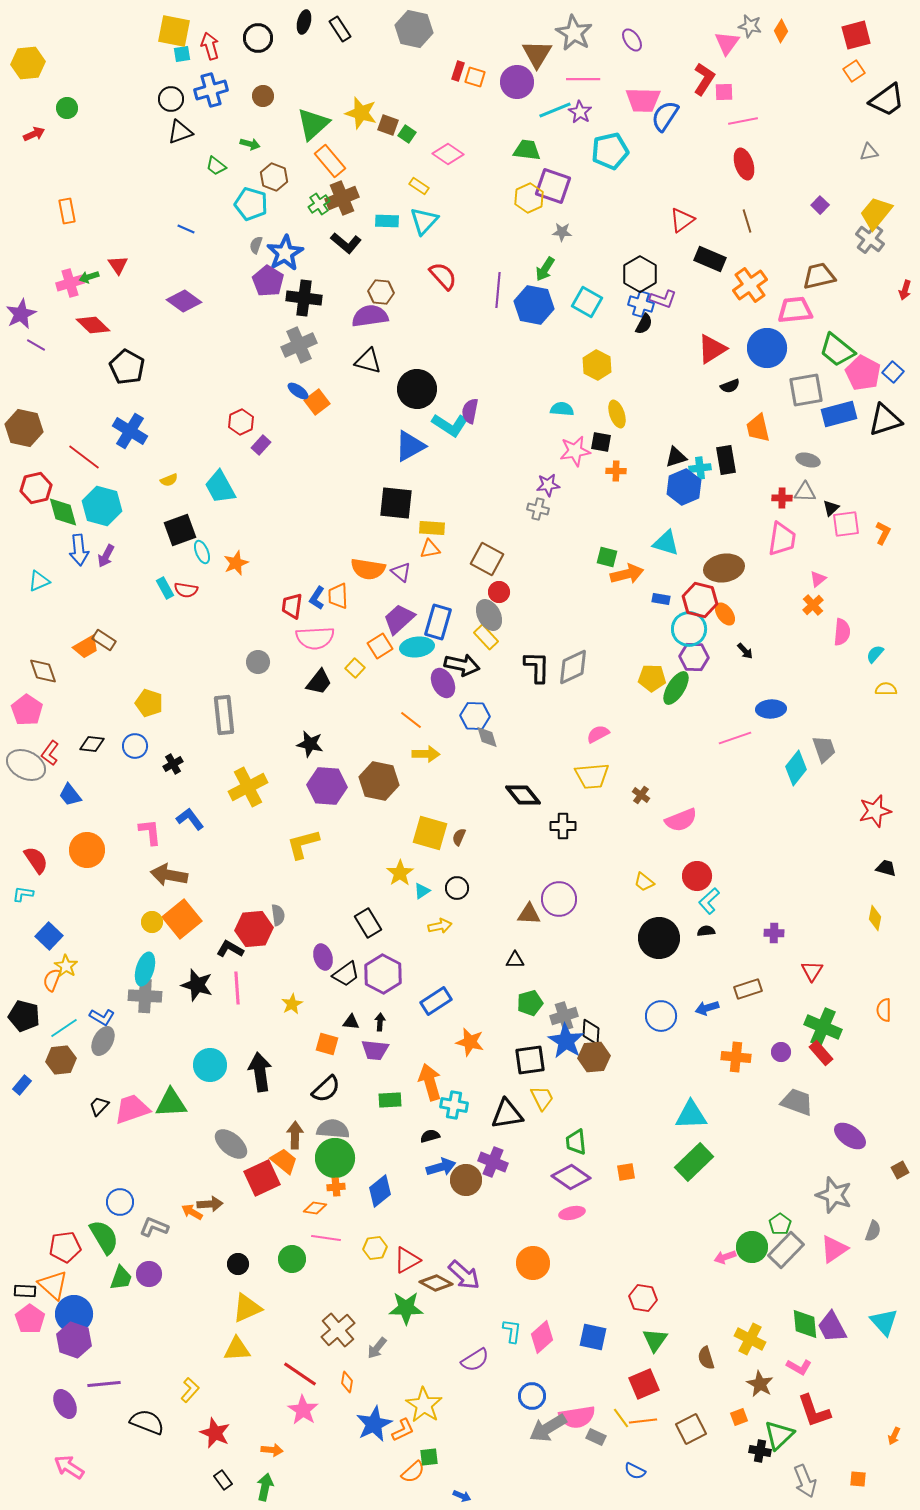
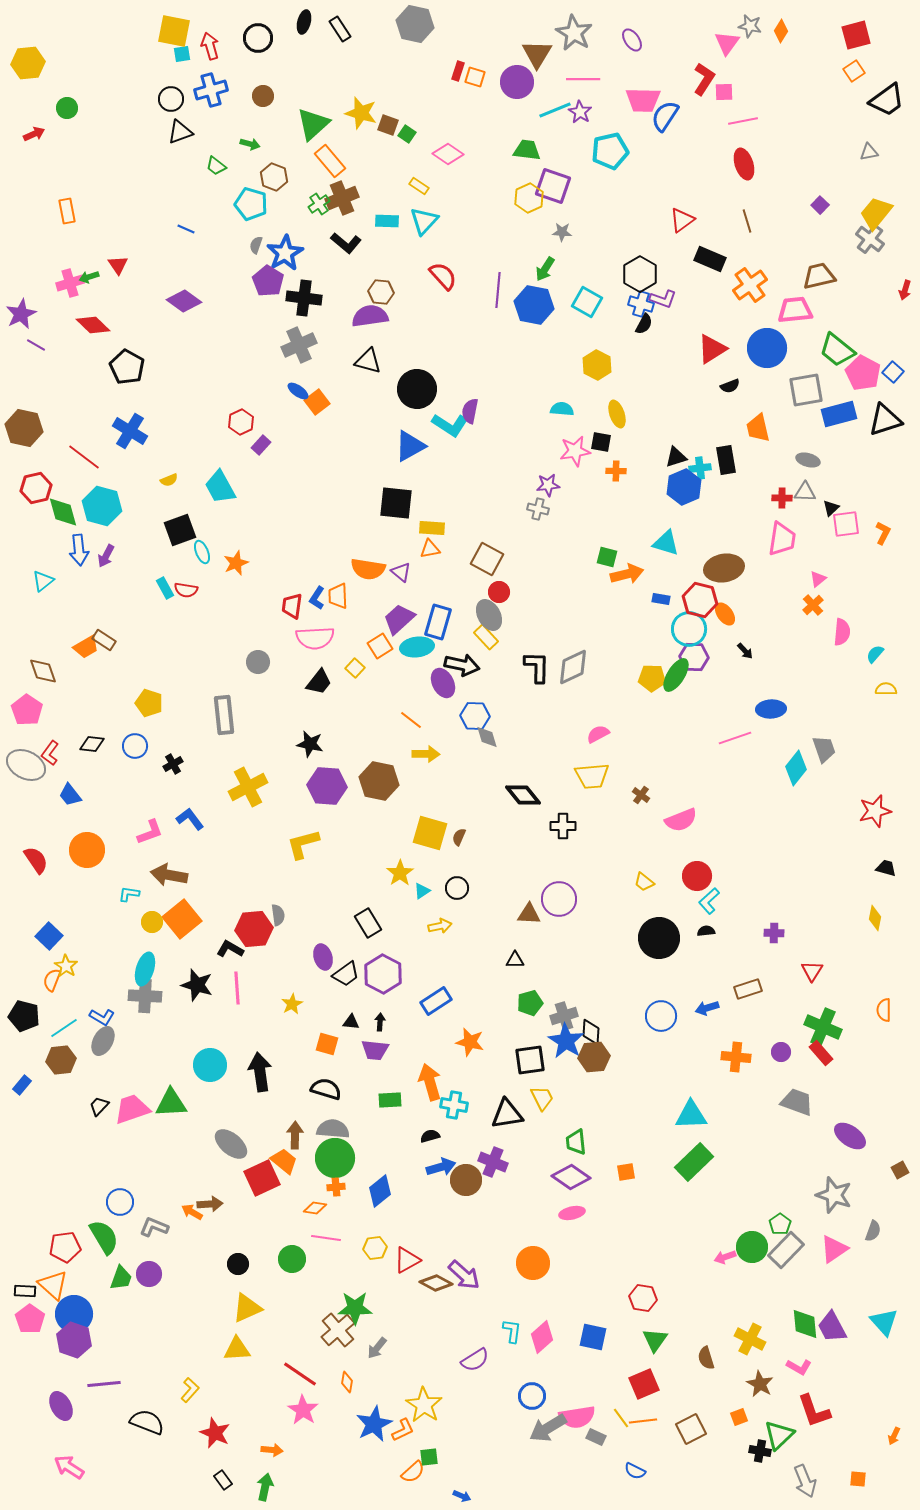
gray hexagon at (414, 29): moved 1 px right, 5 px up
cyan triangle at (39, 581): moved 4 px right; rotated 15 degrees counterclockwise
green ellipse at (676, 688): moved 13 px up
pink L-shape at (150, 832): rotated 76 degrees clockwise
cyan L-shape at (23, 894): moved 106 px right
black semicircle at (326, 1089): rotated 120 degrees counterclockwise
green star at (406, 1308): moved 51 px left
purple ellipse at (65, 1404): moved 4 px left, 2 px down
